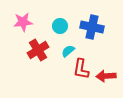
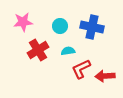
cyan semicircle: rotated 32 degrees clockwise
red L-shape: rotated 55 degrees clockwise
red arrow: moved 1 px left
